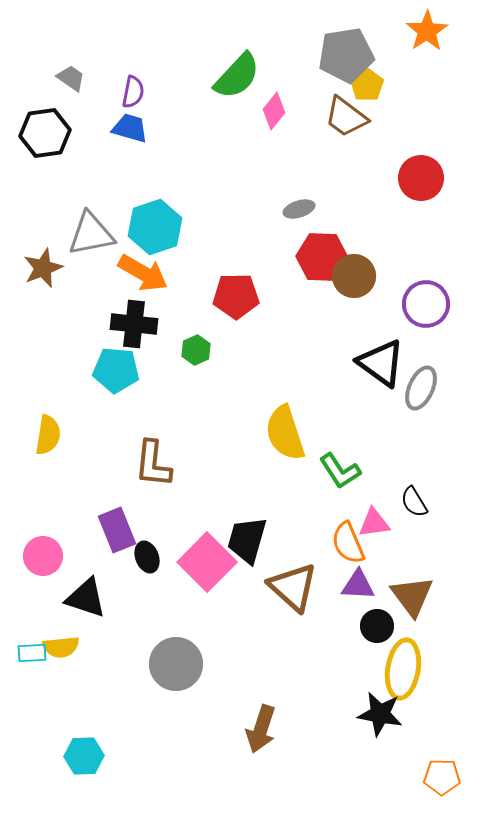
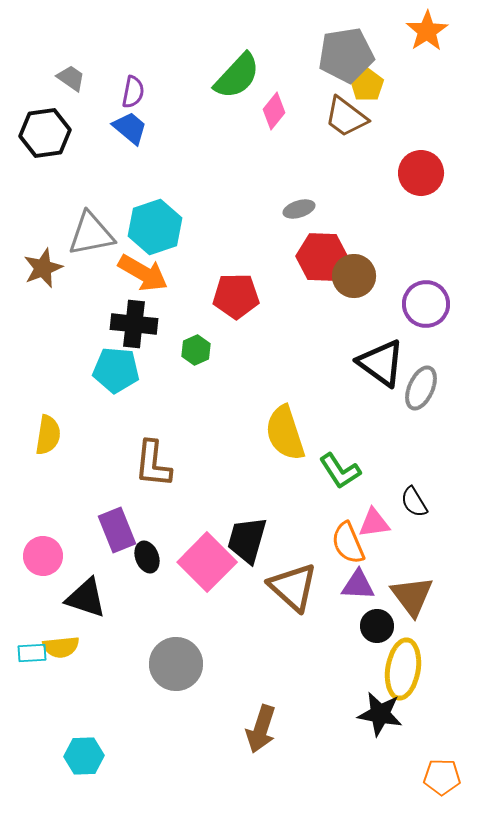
blue trapezoid at (130, 128): rotated 24 degrees clockwise
red circle at (421, 178): moved 5 px up
